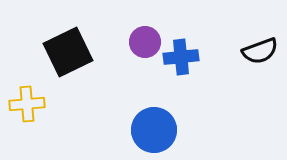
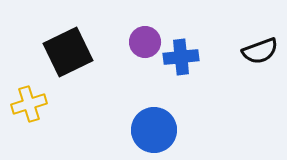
yellow cross: moved 2 px right; rotated 12 degrees counterclockwise
